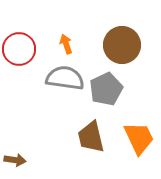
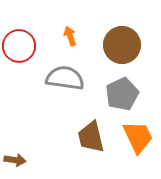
orange arrow: moved 4 px right, 8 px up
red circle: moved 3 px up
gray pentagon: moved 16 px right, 5 px down
orange trapezoid: moved 1 px left, 1 px up
